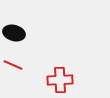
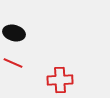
red line: moved 2 px up
